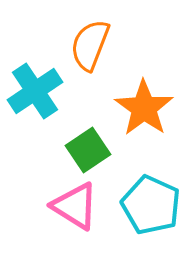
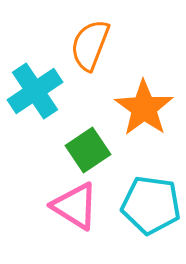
cyan pentagon: rotated 16 degrees counterclockwise
